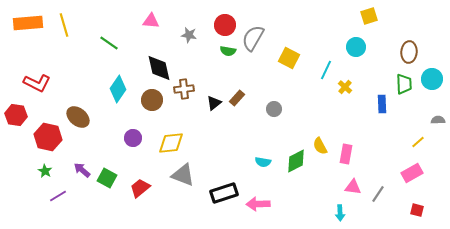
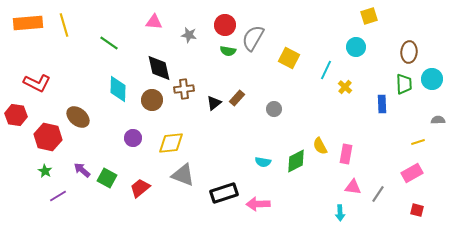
pink triangle at (151, 21): moved 3 px right, 1 px down
cyan diamond at (118, 89): rotated 32 degrees counterclockwise
yellow line at (418, 142): rotated 24 degrees clockwise
